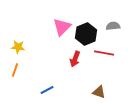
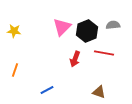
gray semicircle: moved 1 px up
black hexagon: moved 1 px right, 3 px up
yellow star: moved 4 px left, 16 px up
